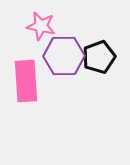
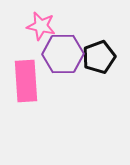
purple hexagon: moved 1 px left, 2 px up
